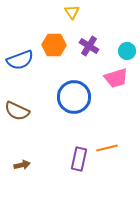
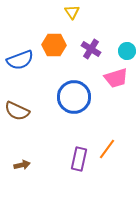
purple cross: moved 2 px right, 3 px down
orange line: moved 1 px down; rotated 40 degrees counterclockwise
